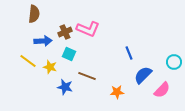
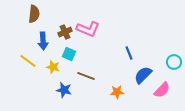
blue arrow: rotated 90 degrees clockwise
yellow star: moved 3 px right
brown line: moved 1 px left
blue star: moved 1 px left, 3 px down
